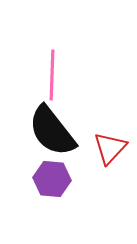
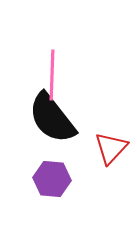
black semicircle: moved 13 px up
red triangle: moved 1 px right
